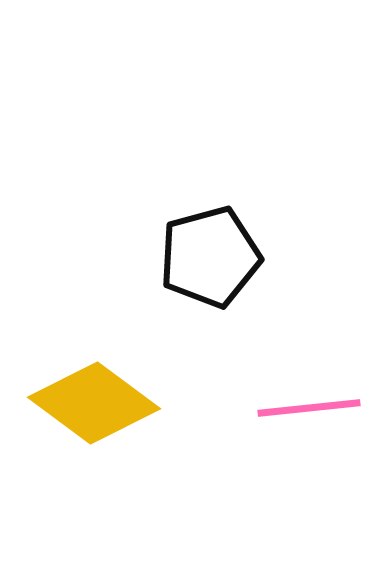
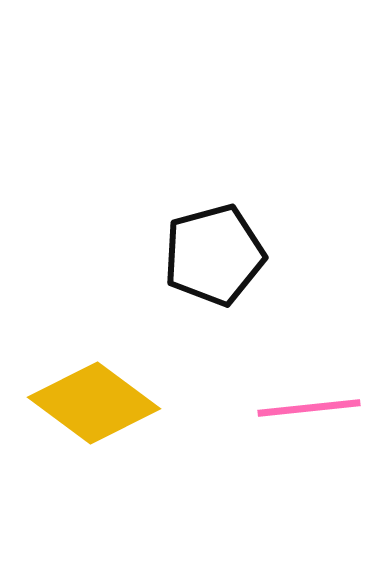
black pentagon: moved 4 px right, 2 px up
